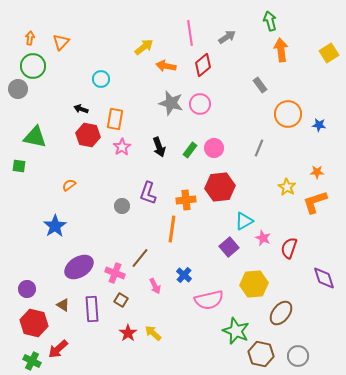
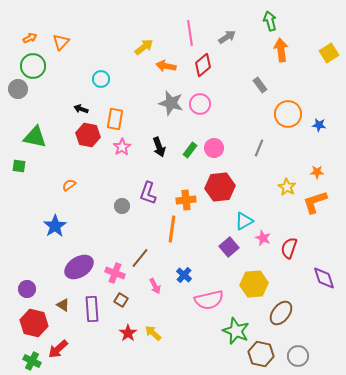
orange arrow at (30, 38): rotated 56 degrees clockwise
